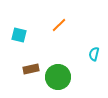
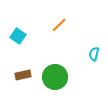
cyan square: moved 1 px left, 1 px down; rotated 21 degrees clockwise
brown rectangle: moved 8 px left, 6 px down
green circle: moved 3 px left
